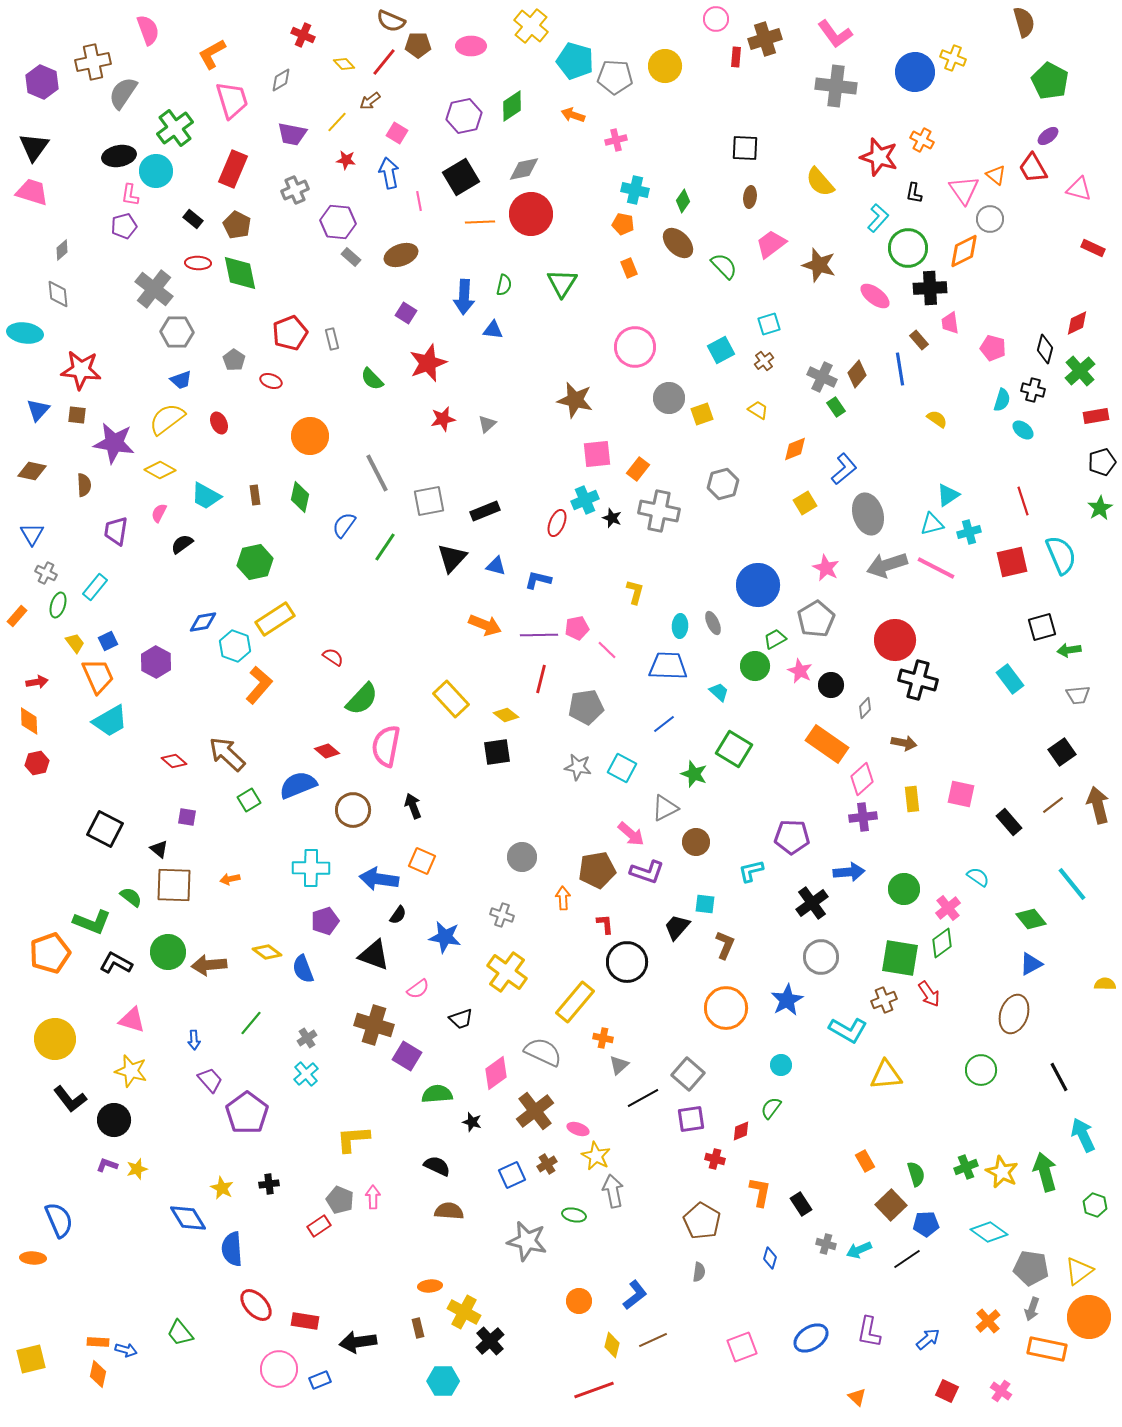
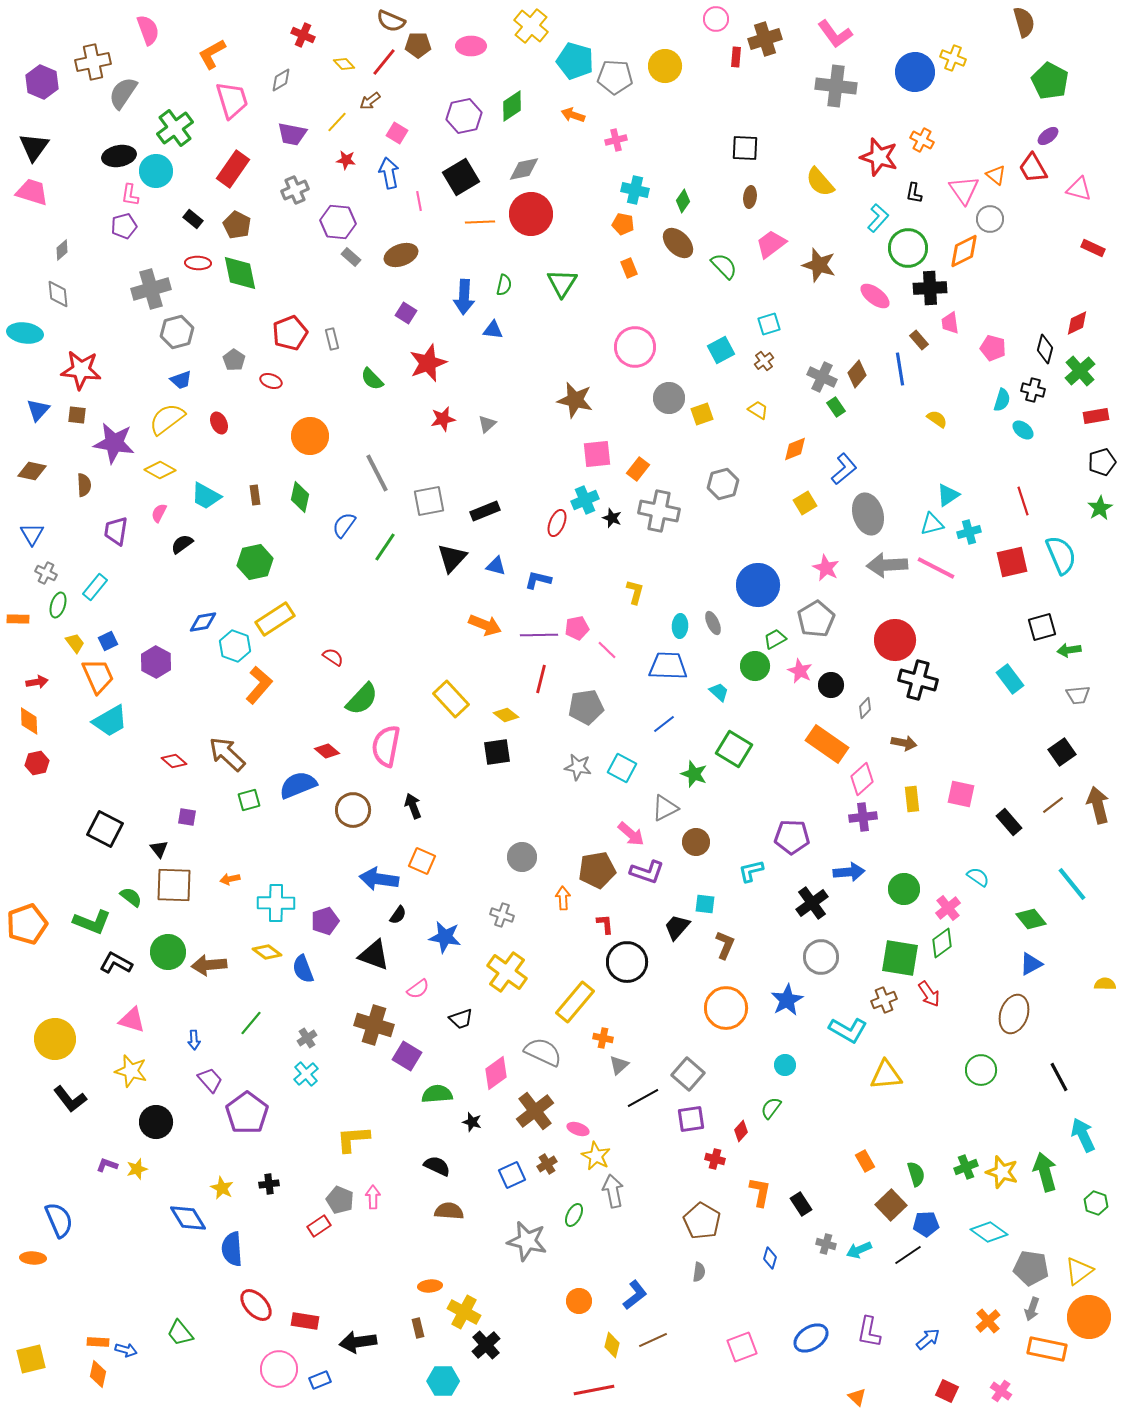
red rectangle at (233, 169): rotated 12 degrees clockwise
gray cross at (154, 289): moved 3 px left; rotated 36 degrees clockwise
gray hexagon at (177, 332): rotated 16 degrees counterclockwise
gray arrow at (887, 565): rotated 15 degrees clockwise
orange rectangle at (17, 616): moved 1 px right, 3 px down; rotated 50 degrees clockwise
green square at (249, 800): rotated 15 degrees clockwise
black triangle at (159, 849): rotated 12 degrees clockwise
cyan cross at (311, 868): moved 35 px left, 35 px down
orange pentagon at (50, 953): moved 23 px left, 29 px up
cyan circle at (781, 1065): moved 4 px right
black circle at (114, 1120): moved 42 px right, 2 px down
red diamond at (741, 1131): rotated 25 degrees counterclockwise
yellow star at (1002, 1172): rotated 8 degrees counterclockwise
green hexagon at (1095, 1205): moved 1 px right, 2 px up
green ellipse at (574, 1215): rotated 75 degrees counterclockwise
black line at (907, 1259): moved 1 px right, 4 px up
black cross at (490, 1341): moved 4 px left, 4 px down
red line at (594, 1390): rotated 9 degrees clockwise
